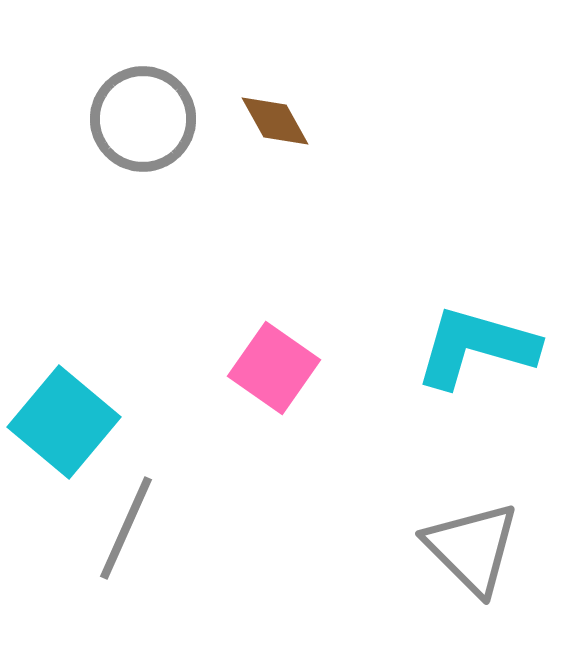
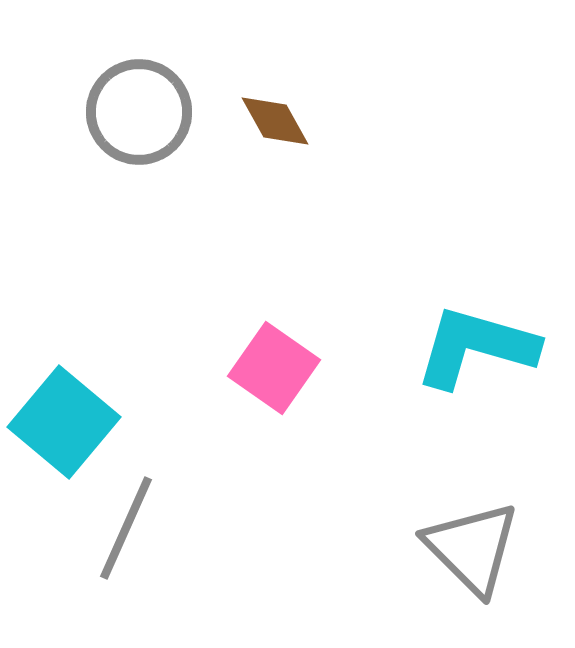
gray circle: moved 4 px left, 7 px up
